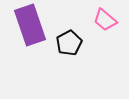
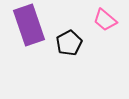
purple rectangle: moved 1 px left
